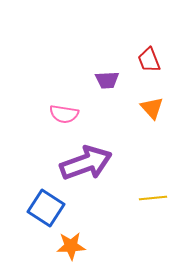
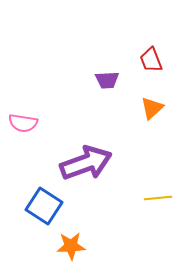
red trapezoid: moved 2 px right
orange triangle: rotated 30 degrees clockwise
pink semicircle: moved 41 px left, 9 px down
yellow line: moved 5 px right
blue square: moved 2 px left, 2 px up
